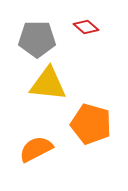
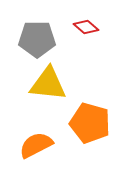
orange pentagon: moved 1 px left, 1 px up
orange semicircle: moved 4 px up
